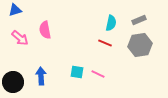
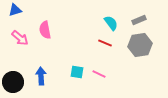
cyan semicircle: rotated 49 degrees counterclockwise
pink line: moved 1 px right
